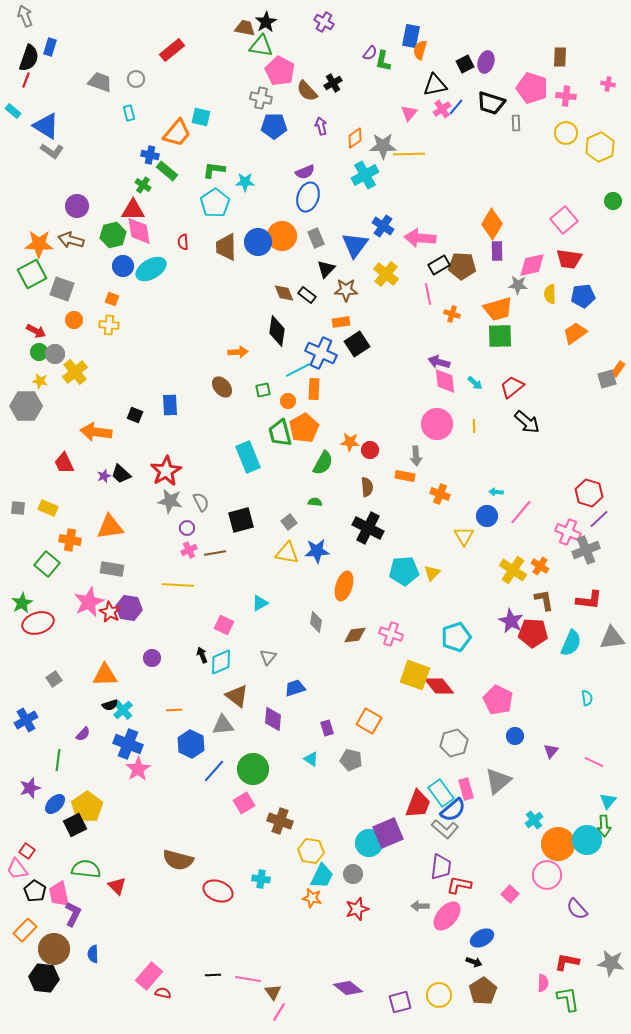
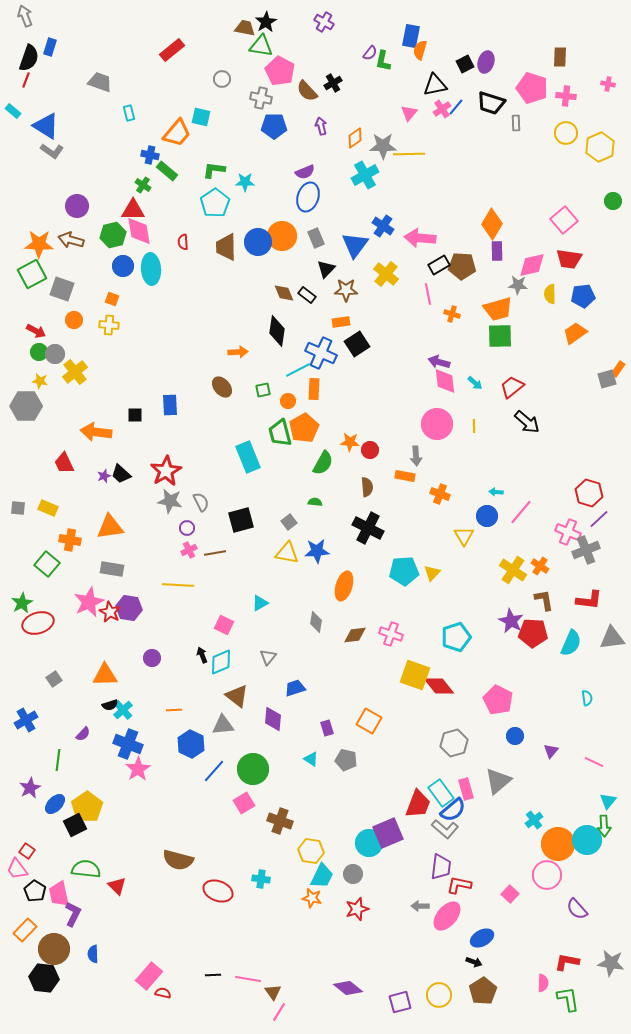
gray circle at (136, 79): moved 86 px right
cyan ellipse at (151, 269): rotated 64 degrees counterclockwise
black square at (135, 415): rotated 21 degrees counterclockwise
gray pentagon at (351, 760): moved 5 px left
purple star at (30, 788): rotated 10 degrees counterclockwise
